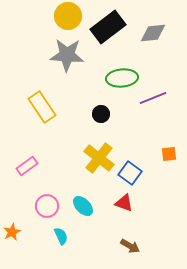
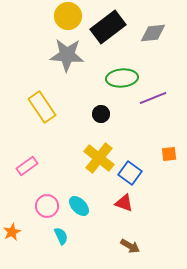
cyan ellipse: moved 4 px left
